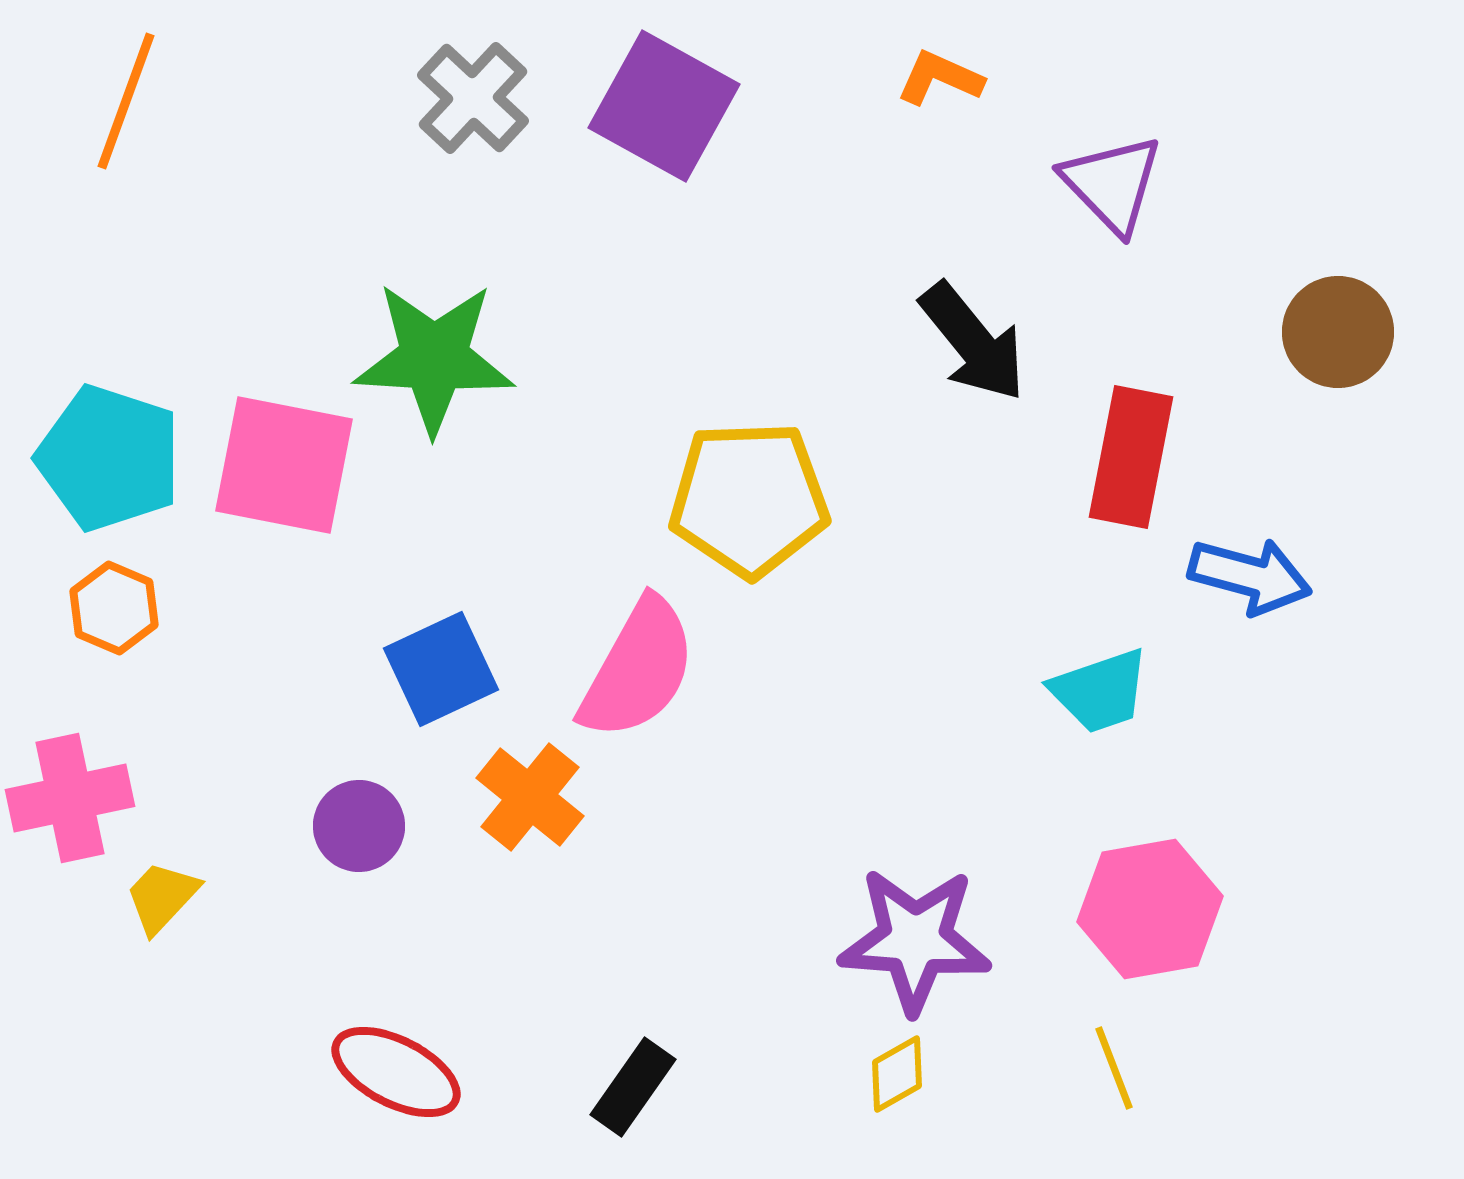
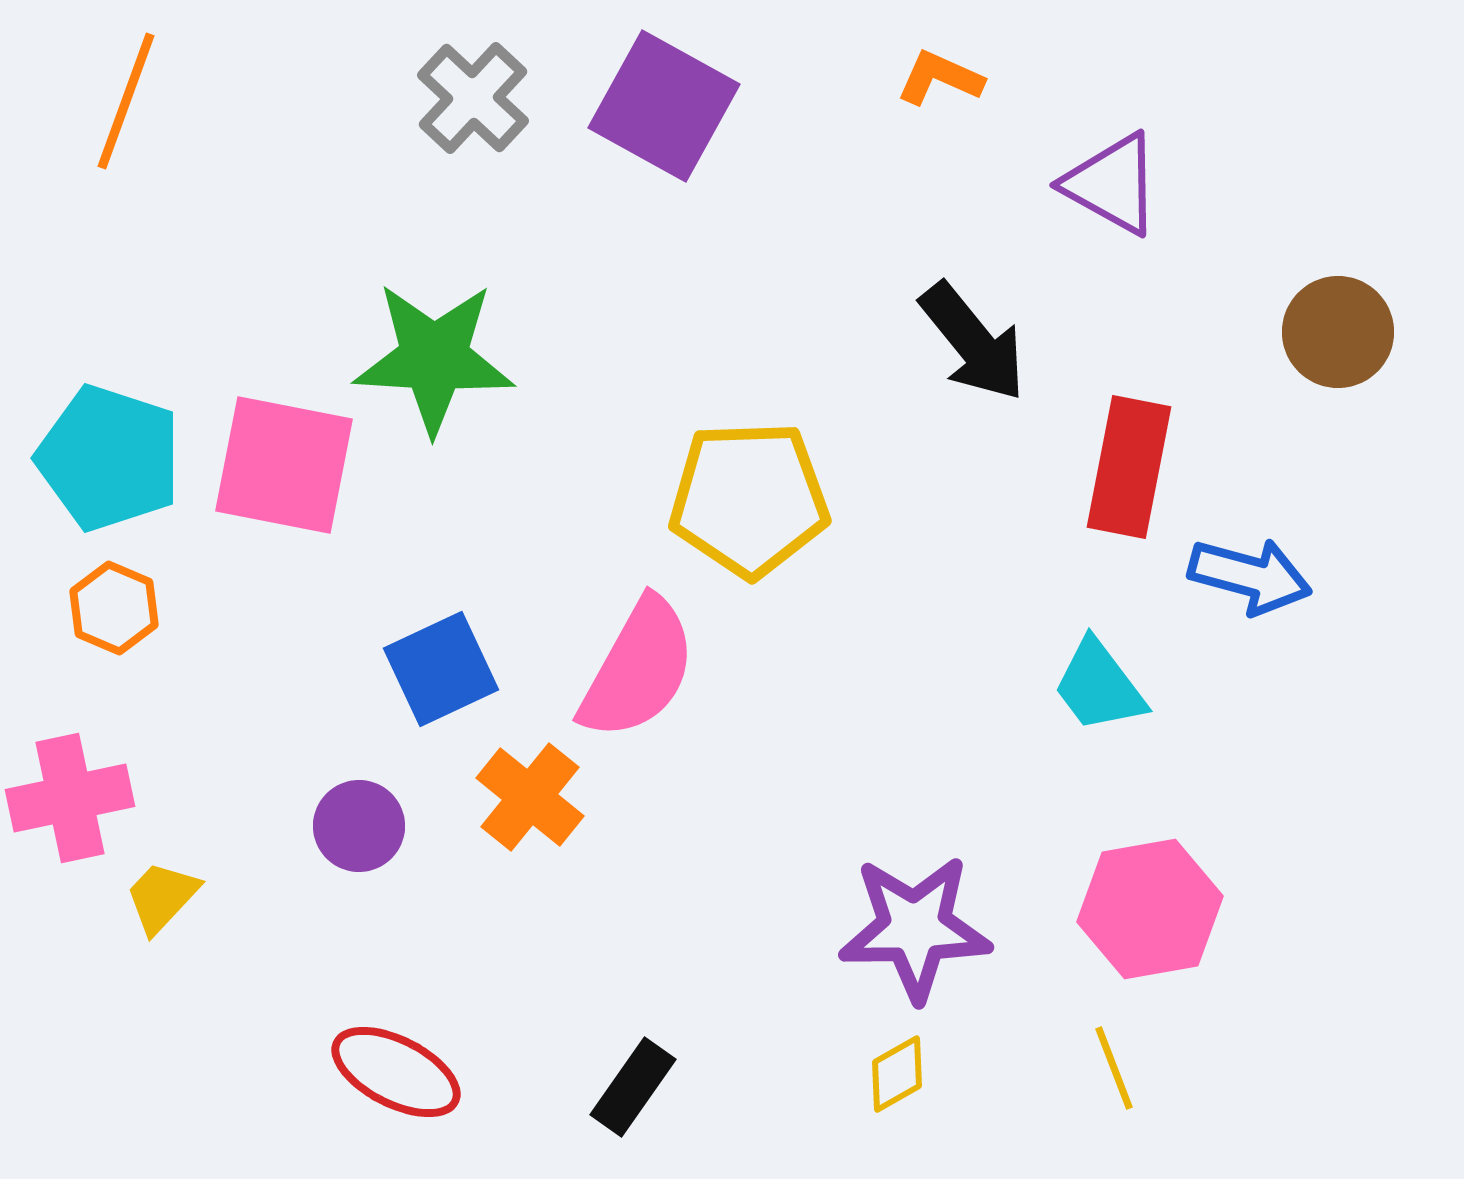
purple triangle: rotated 17 degrees counterclockwise
red rectangle: moved 2 px left, 10 px down
cyan trapezoid: moved 1 px left, 5 px up; rotated 72 degrees clockwise
purple star: moved 12 px up; rotated 5 degrees counterclockwise
